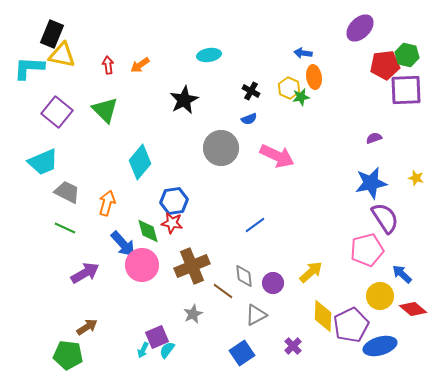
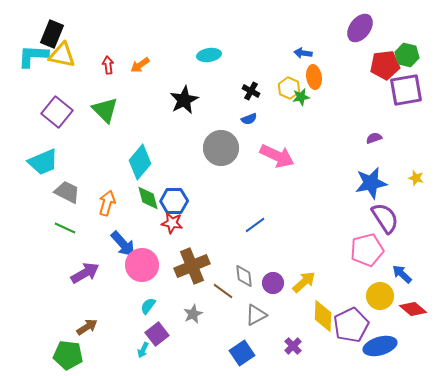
purple ellipse at (360, 28): rotated 8 degrees counterclockwise
cyan L-shape at (29, 68): moved 4 px right, 12 px up
purple square at (406, 90): rotated 8 degrees counterclockwise
blue hexagon at (174, 201): rotated 8 degrees clockwise
green diamond at (148, 231): moved 33 px up
yellow arrow at (311, 272): moved 7 px left, 10 px down
purple square at (157, 337): moved 3 px up; rotated 15 degrees counterclockwise
cyan semicircle at (167, 350): moved 19 px left, 44 px up
